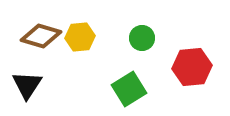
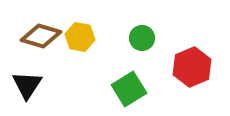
yellow hexagon: rotated 16 degrees clockwise
red hexagon: rotated 18 degrees counterclockwise
